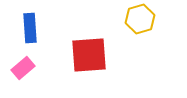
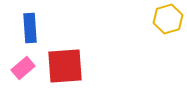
yellow hexagon: moved 28 px right
red square: moved 24 px left, 11 px down
